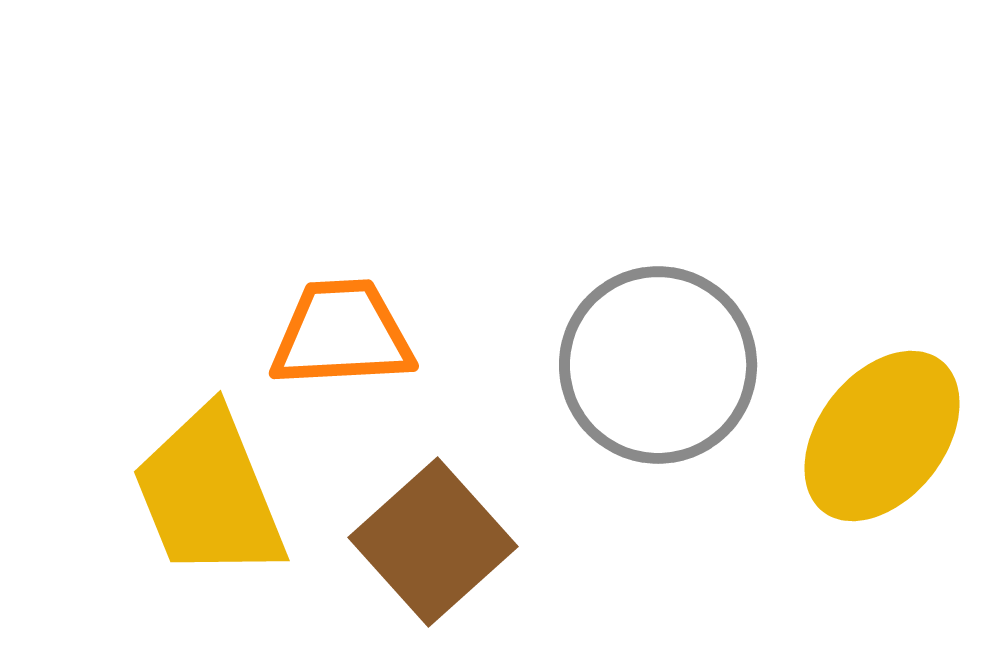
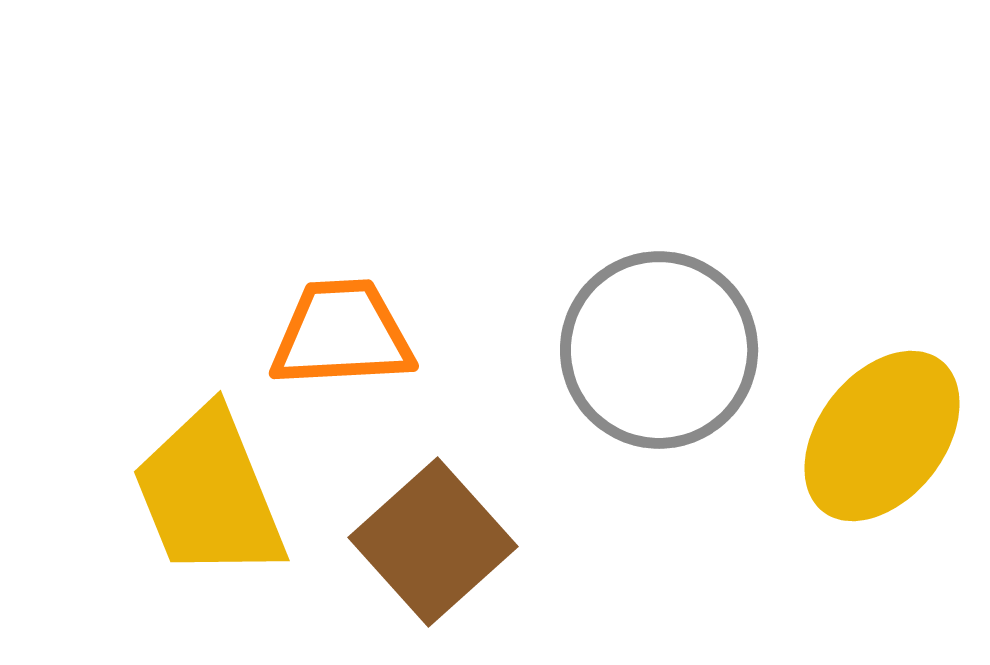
gray circle: moved 1 px right, 15 px up
